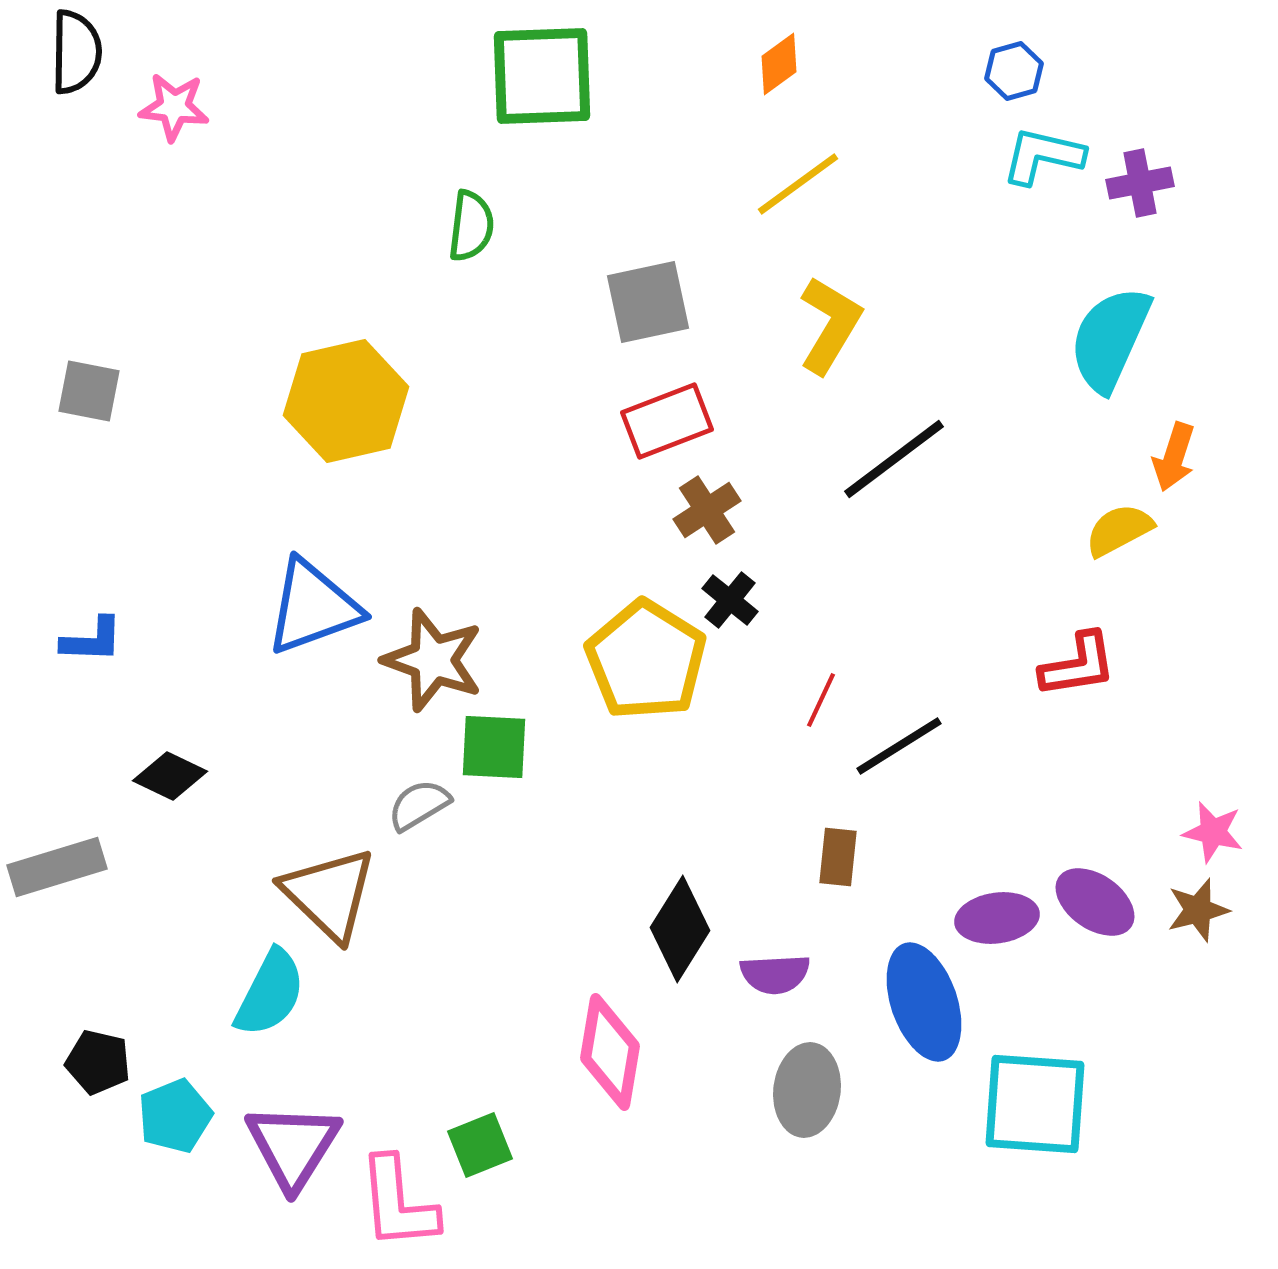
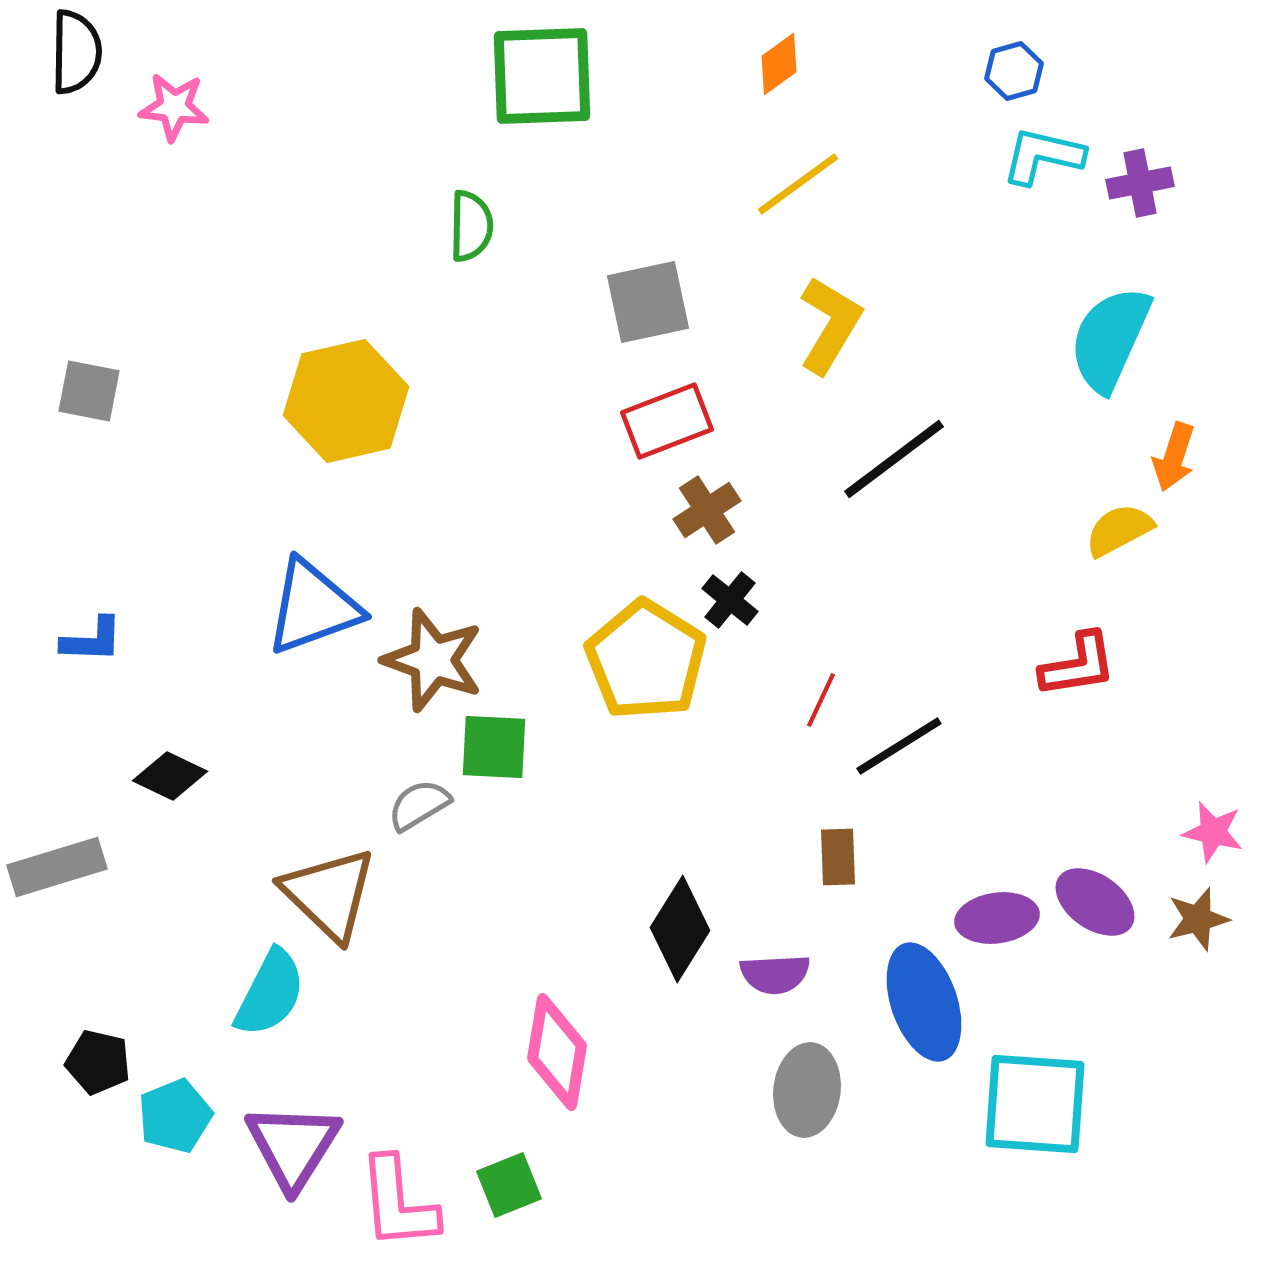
green semicircle at (471, 226): rotated 6 degrees counterclockwise
brown rectangle at (838, 857): rotated 8 degrees counterclockwise
brown star at (1198, 910): moved 9 px down
pink diamond at (610, 1052): moved 53 px left
green square at (480, 1145): moved 29 px right, 40 px down
